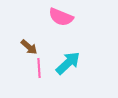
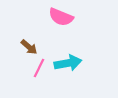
cyan arrow: rotated 32 degrees clockwise
pink line: rotated 30 degrees clockwise
